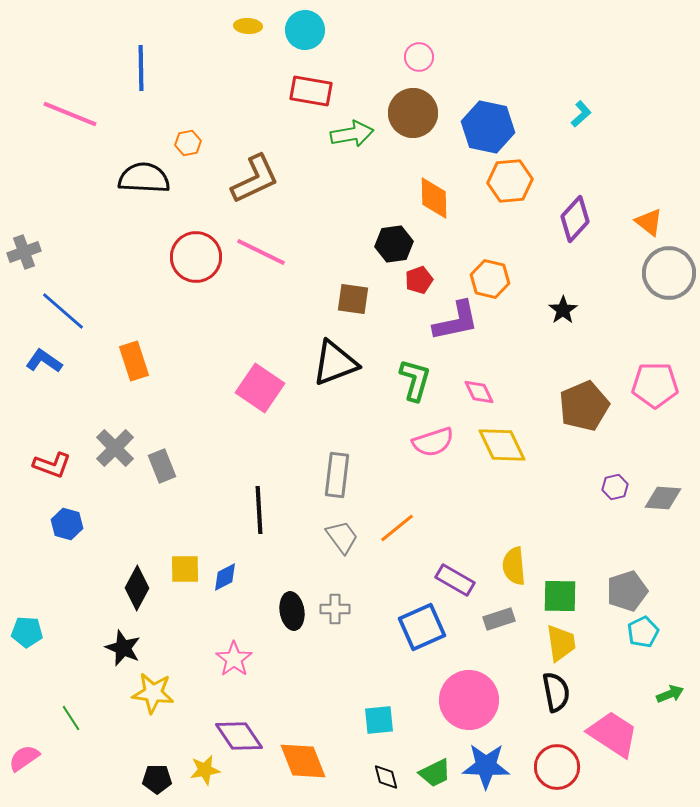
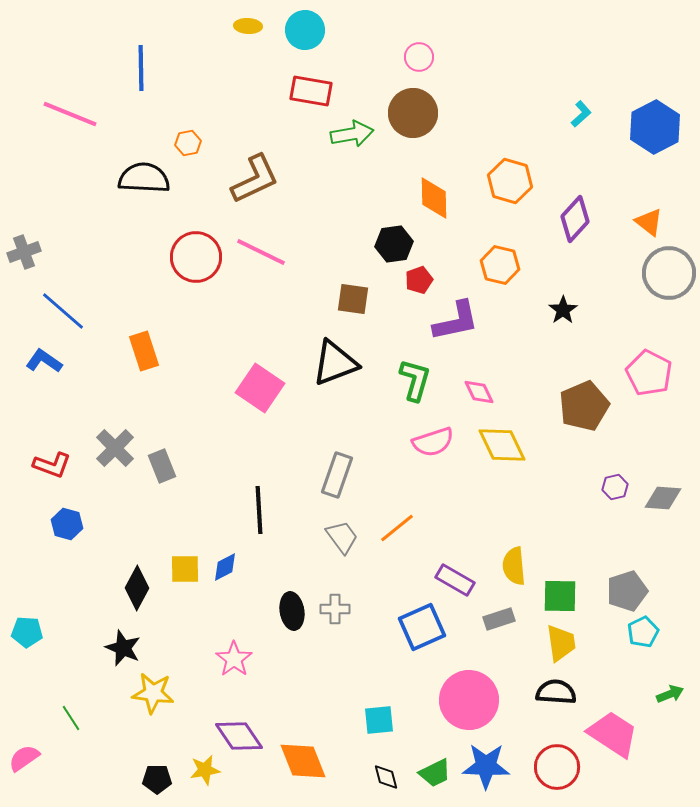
blue hexagon at (488, 127): moved 167 px right; rotated 21 degrees clockwise
orange hexagon at (510, 181): rotated 21 degrees clockwise
orange hexagon at (490, 279): moved 10 px right, 14 px up
orange rectangle at (134, 361): moved 10 px right, 10 px up
pink pentagon at (655, 385): moved 6 px left, 12 px up; rotated 27 degrees clockwise
gray rectangle at (337, 475): rotated 12 degrees clockwise
blue diamond at (225, 577): moved 10 px up
black semicircle at (556, 692): rotated 75 degrees counterclockwise
